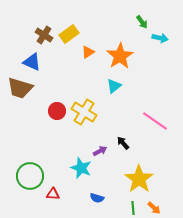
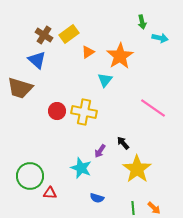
green arrow: rotated 24 degrees clockwise
blue triangle: moved 5 px right, 2 px up; rotated 18 degrees clockwise
cyan triangle: moved 9 px left, 6 px up; rotated 14 degrees counterclockwise
yellow cross: rotated 20 degrees counterclockwise
pink line: moved 2 px left, 13 px up
purple arrow: rotated 152 degrees clockwise
yellow star: moved 2 px left, 10 px up
red triangle: moved 3 px left, 1 px up
